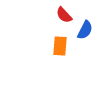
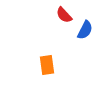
orange rectangle: moved 13 px left, 19 px down; rotated 12 degrees counterclockwise
